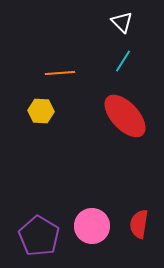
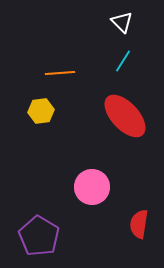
yellow hexagon: rotated 10 degrees counterclockwise
pink circle: moved 39 px up
